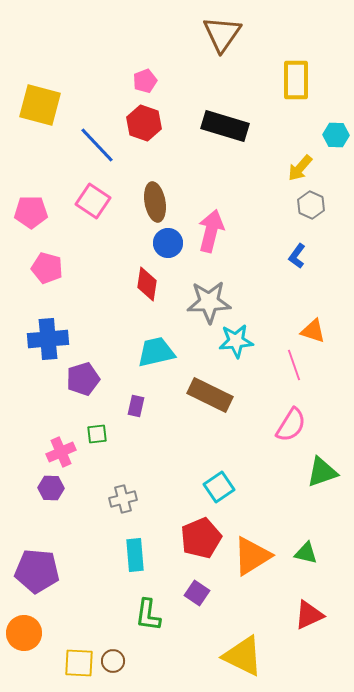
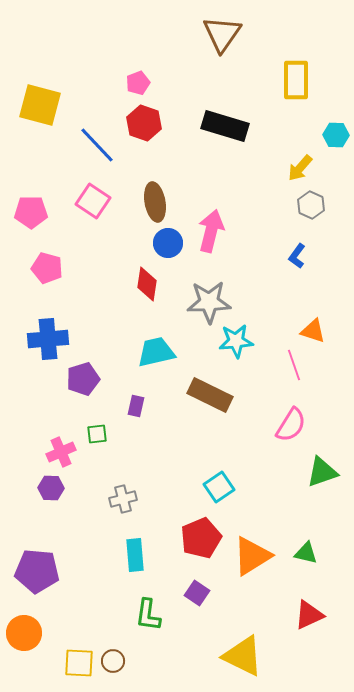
pink pentagon at (145, 81): moved 7 px left, 2 px down
